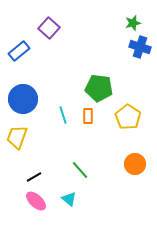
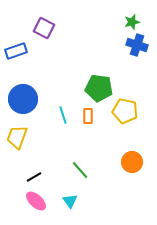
green star: moved 1 px left, 1 px up
purple square: moved 5 px left; rotated 15 degrees counterclockwise
blue cross: moved 3 px left, 2 px up
blue rectangle: moved 3 px left; rotated 20 degrees clockwise
yellow pentagon: moved 3 px left, 6 px up; rotated 20 degrees counterclockwise
orange circle: moved 3 px left, 2 px up
cyan triangle: moved 1 px right, 2 px down; rotated 14 degrees clockwise
